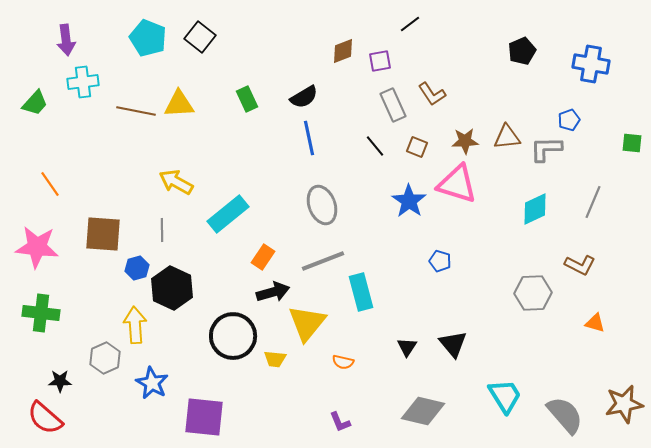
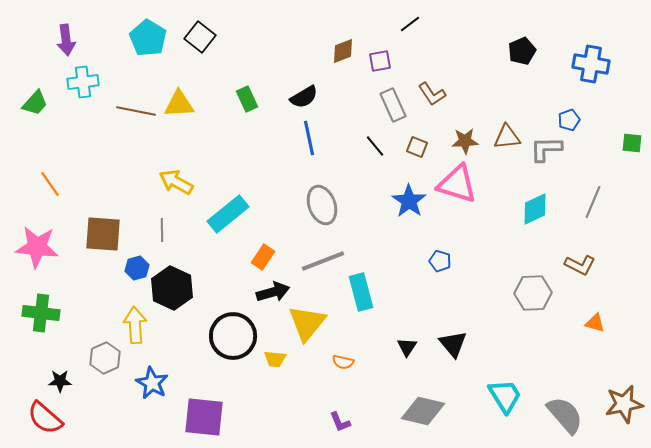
cyan pentagon at (148, 38): rotated 9 degrees clockwise
